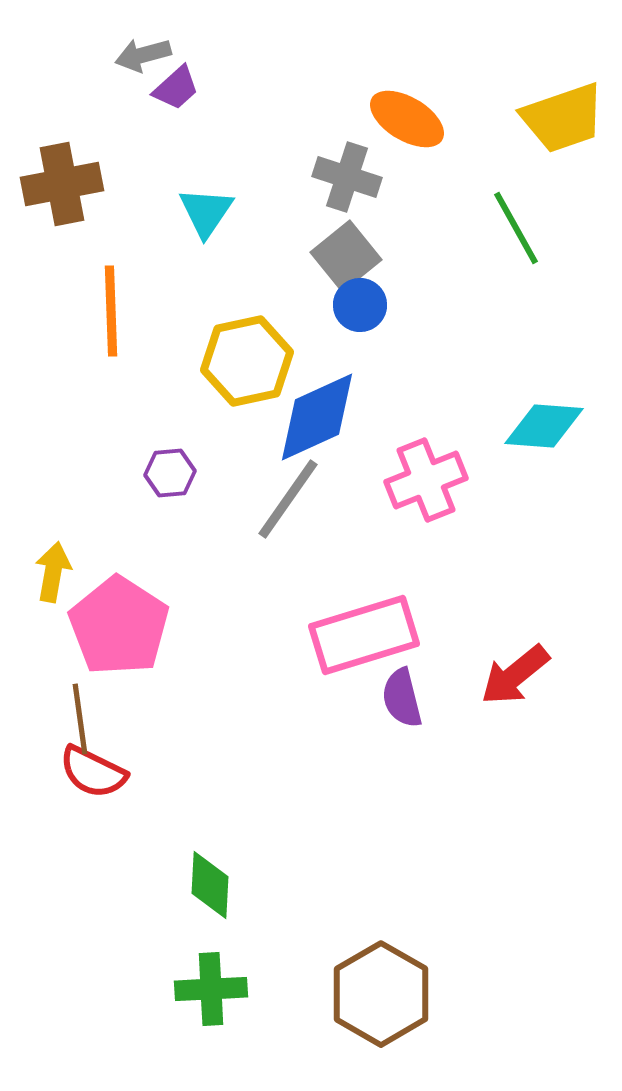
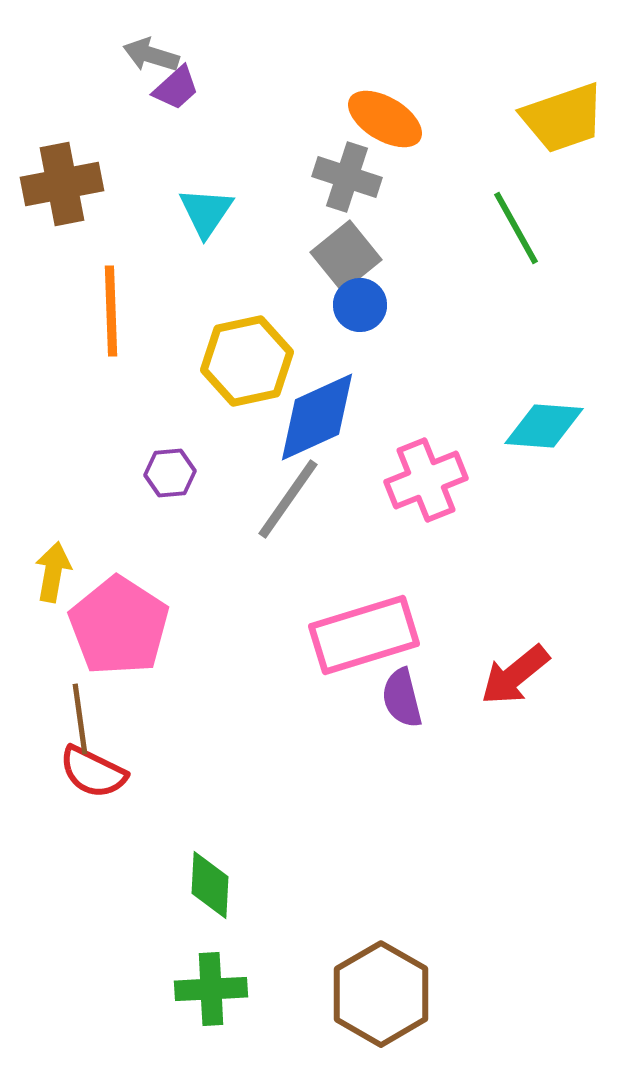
gray arrow: moved 8 px right; rotated 32 degrees clockwise
orange ellipse: moved 22 px left
